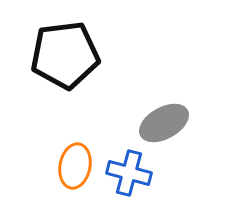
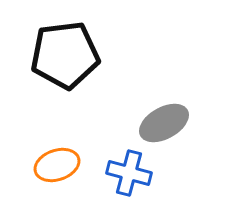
orange ellipse: moved 18 px left, 1 px up; rotated 60 degrees clockwise
